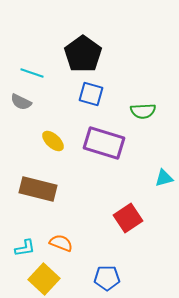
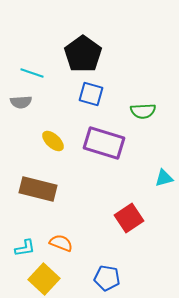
gray semicircle: rotated 30 degrees counterclockwise
red square: moved 1 px right
blue pentagon: rotated 10 degrees clockwise
